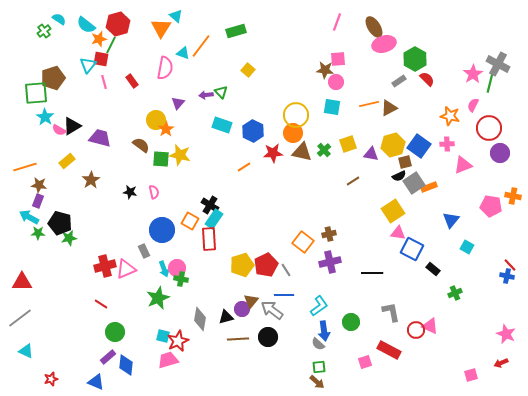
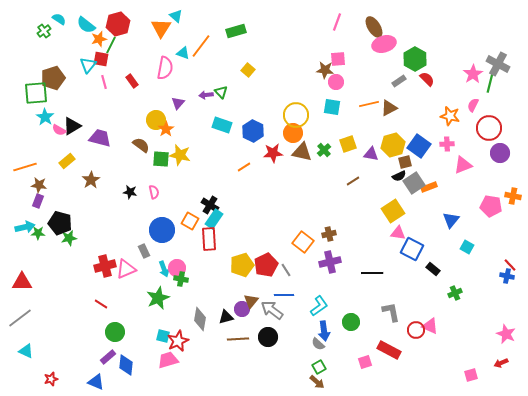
cyan arrow at (29, 217): moved 4 px left, 10 px down; rotated 138 degrees clockwise
green square at (319, 367): rotated 24 degrees counterclockwise
